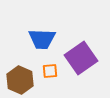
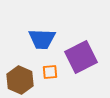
purple square: moved 1 px up; rotated 8 degrees clockwise
orange square: moved 1 px down
